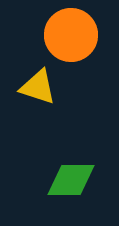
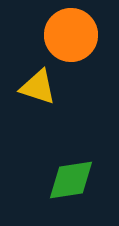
green diamond: rotated 9 degrees counterclockwise
